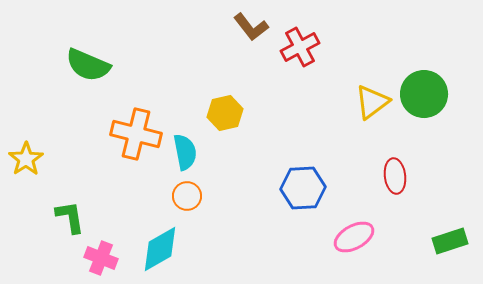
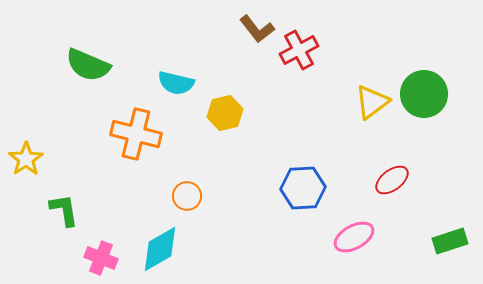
brown L-shape: moved 6 px right, 2 px down
red cross: moved 1 px left, 3 px down
cyan semicircle: moved 9 px left, 69 px up; rotated 114 degrees clockwise
red ellipse: moved 3 px left, 4 px down; rotated 60 degrees clockwise
green L-shape: moved 6 px left, 7 px up
